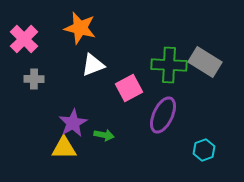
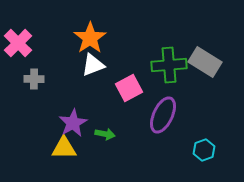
orange star: moved 10 px right, 10 px down; rotated 24 degrees clockwise
pink cross: moved 6 px left, 4 px down
green cross: rotated 8 degrees counterclockwise
green arrow: moved 1 px right, 1 px up
